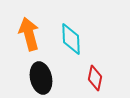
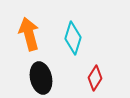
cyan diamond: moved 2 px right, 1 px up; rotated 20 degrees clockwise
red diamond: rotated 20 degrees clockwise
